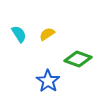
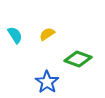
cyan semicircle: moved 4 px left, 1 px down
blue star: moved 1 px left, 1 px down
